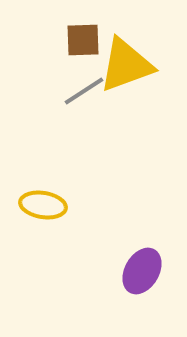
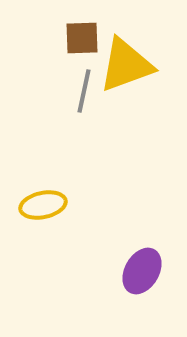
brown square: moved 1 px left, 2 px up
gray line: rotated 45 degrees counterclockwise
yellow ellipse: rotated 21 degrees counterclockwise
